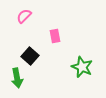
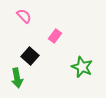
pink semicircle: rotated 91 degrees clockwise
pink rectangle: rotated 48 degrees clockwise
